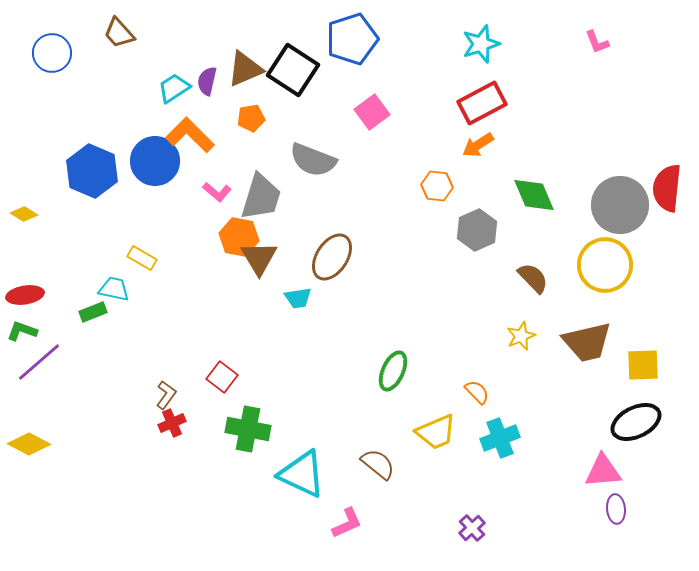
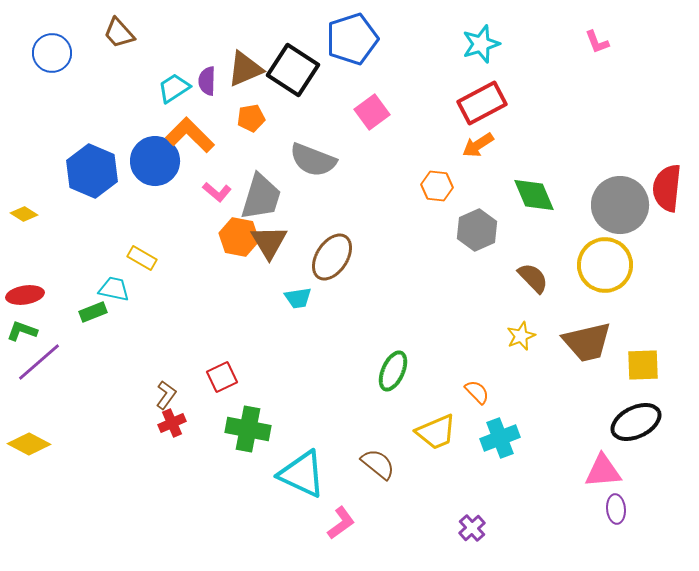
purple semicircle at (207, 81): rotated 12 degrees counterclockwise
brown triangle at (259, 258): moved 10 px right, 16 px up
red square at (222, 377): rotated 28 degrees clockwise
pink L-shape at (347, 523): moved 6 px left; rotated 12 degrees counterclockwise
